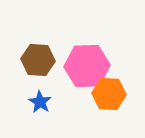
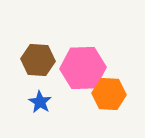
pink hexagon: moved 4 px left, 2 px down
